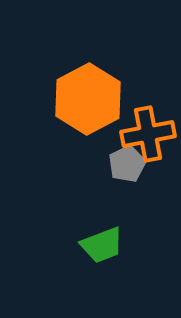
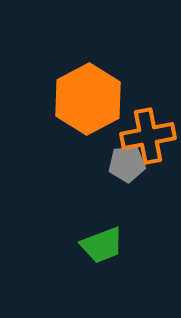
orange cross: moved 2 px down
gray pentagon: rotated 21 degrees clockwise
